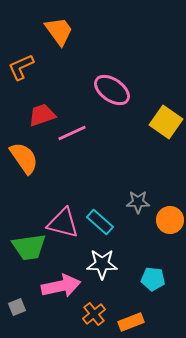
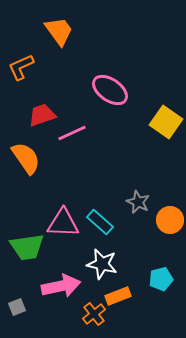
pink ellipse: moved 2 px left
orange semicircle: moved 2 px right
gray star: rotated 25 degrees clockwise
pink triangle: rotated 12 degrees counterclockwise
green trapezoid: moved 2 px left
white star: rotated 12 degrees clockwise
cyan pentagon: moved 8 px right; rotated 20 degrees counterclockwise
orange rectangle: moved 13 px left, 26 px up
